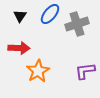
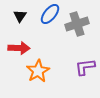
purple L-shape: moved 4 px up
